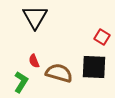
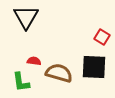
black triangle: moved 9 px left
red semicircle: rotated 120 degrees clockwise
green L-shape: rotated 140 degrees clockwise
